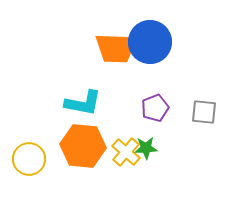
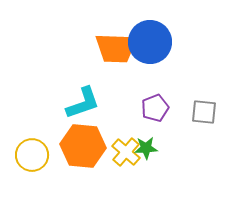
cyan L-shape: rotated 30 degrees counterclockwise
yellow circle: moved 3 px right, 4 px up
